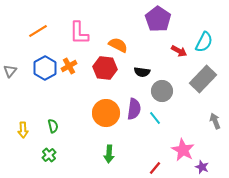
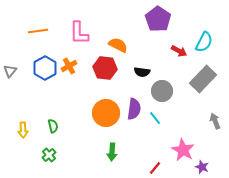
orange line: rotated 24 degrees clockwise
green arrow: moved 3 px right, 2 px up
